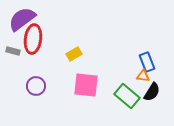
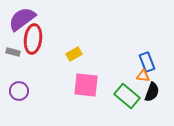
gray rectangle: moved 1 px down
purple circle: moved 17 px left, 5 px down
black semicircle: rotated 12 degrees counterclockwise
